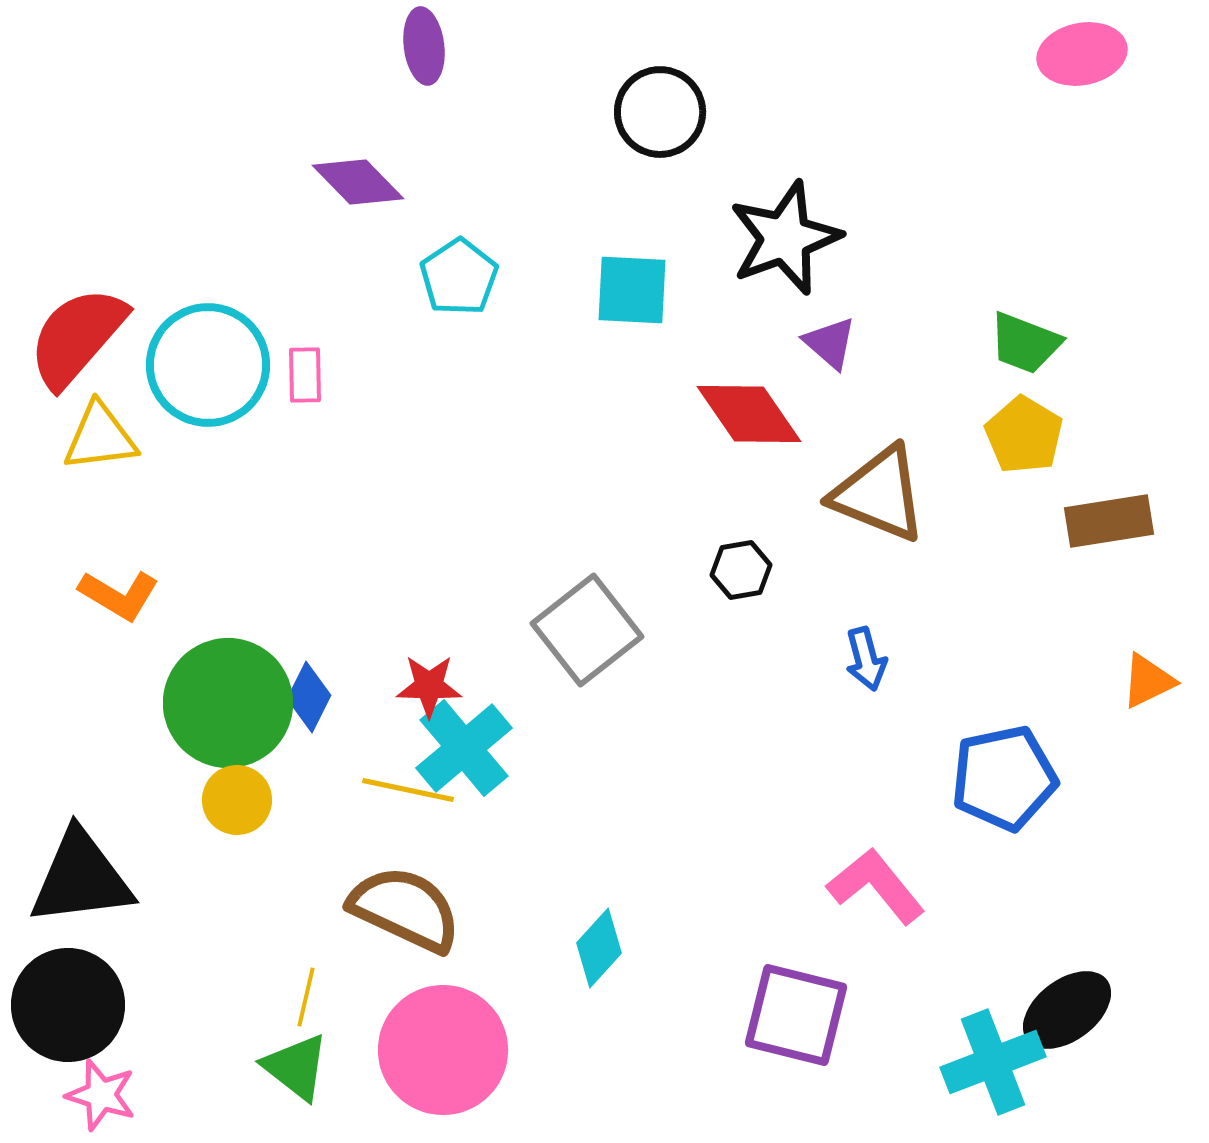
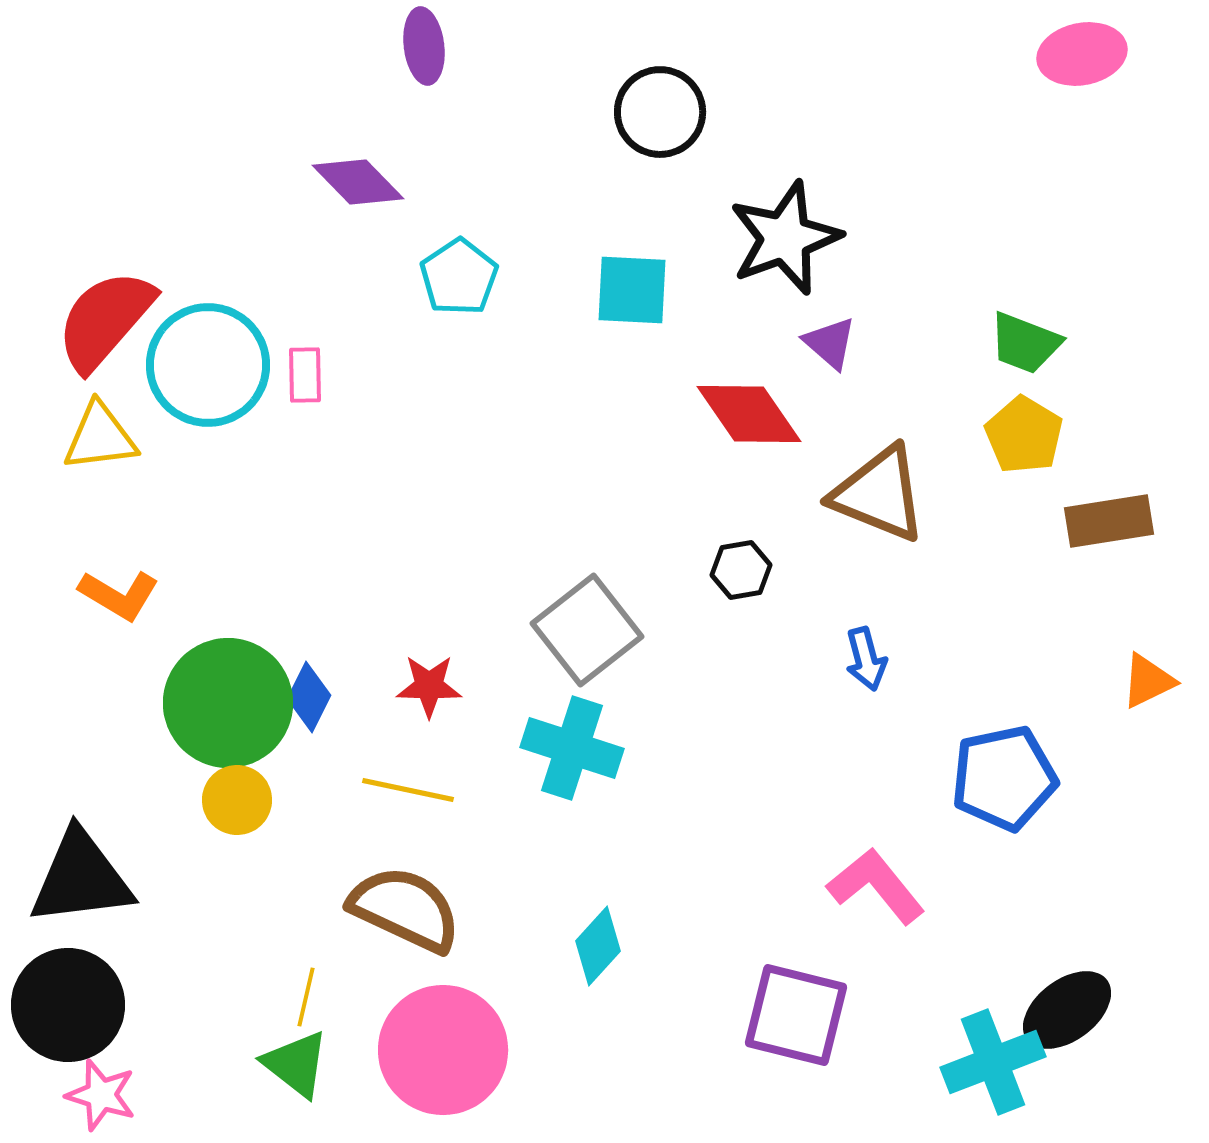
red semicircle at (77, 337): moved 28 px right, 17 px up
cyan cross at (464, 748): moved 108 px right; rotated 32 degrees counterclockwise
cyan diamond at (599, 948): moved 1 px left, 2 px up
green triangle at (296, 1067): moved 3 px up
